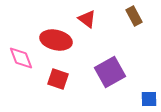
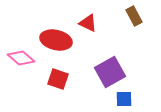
red triangle: moved 1 px right, 4 px down; rotated 12 degrees counterclockwise
pink diamond: rotated 28 degrees counterclockwise
blue square: moved 25 px left
